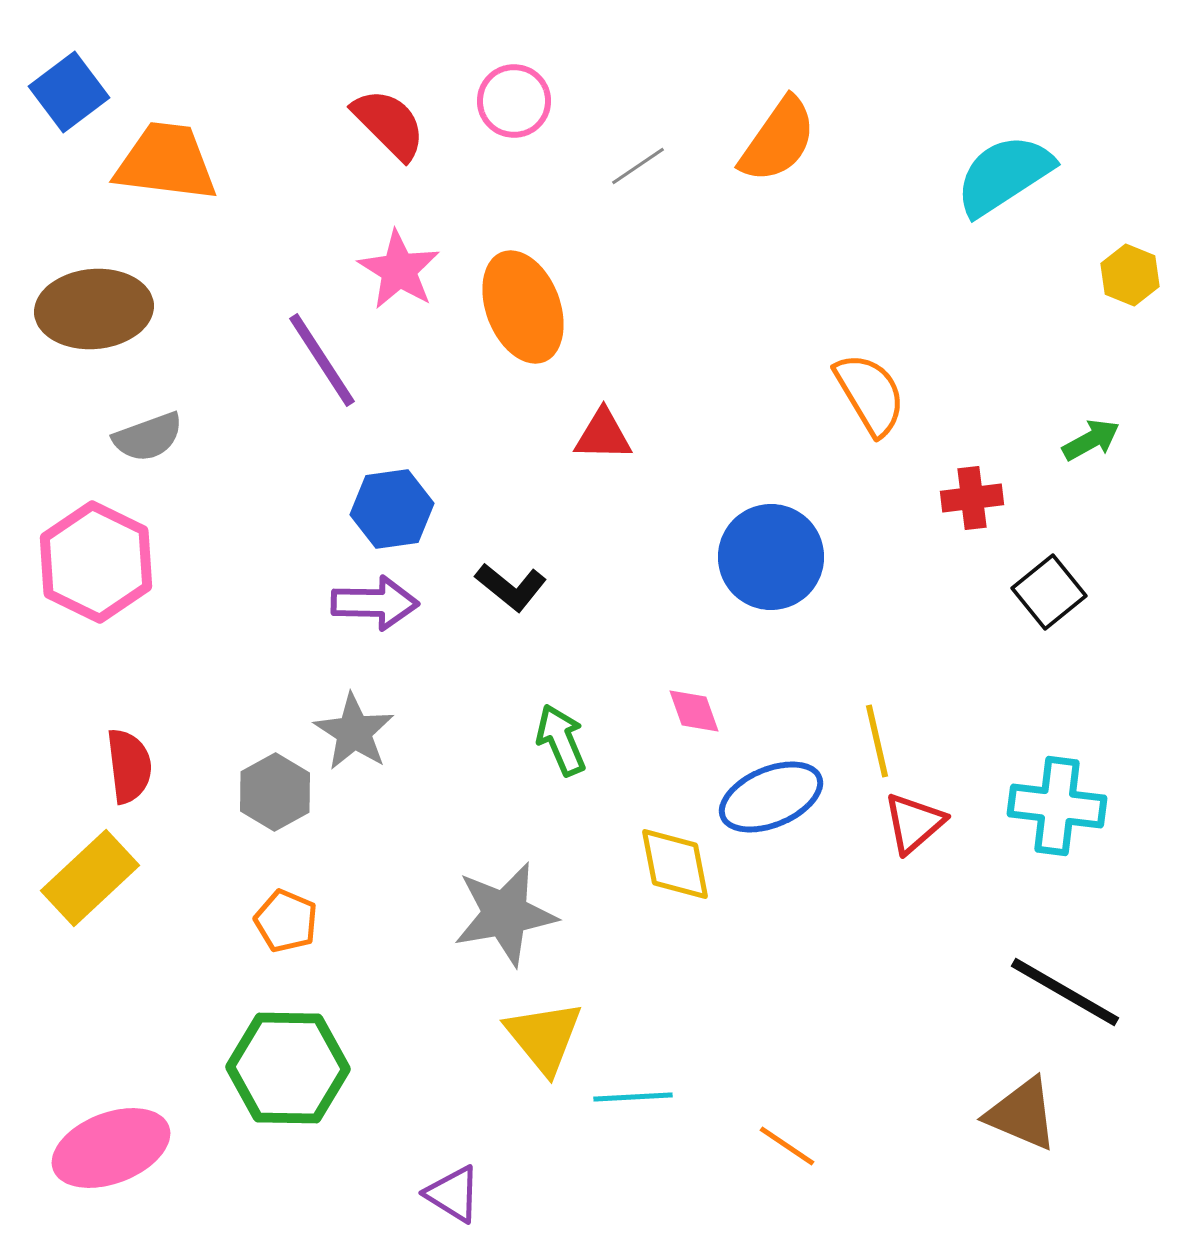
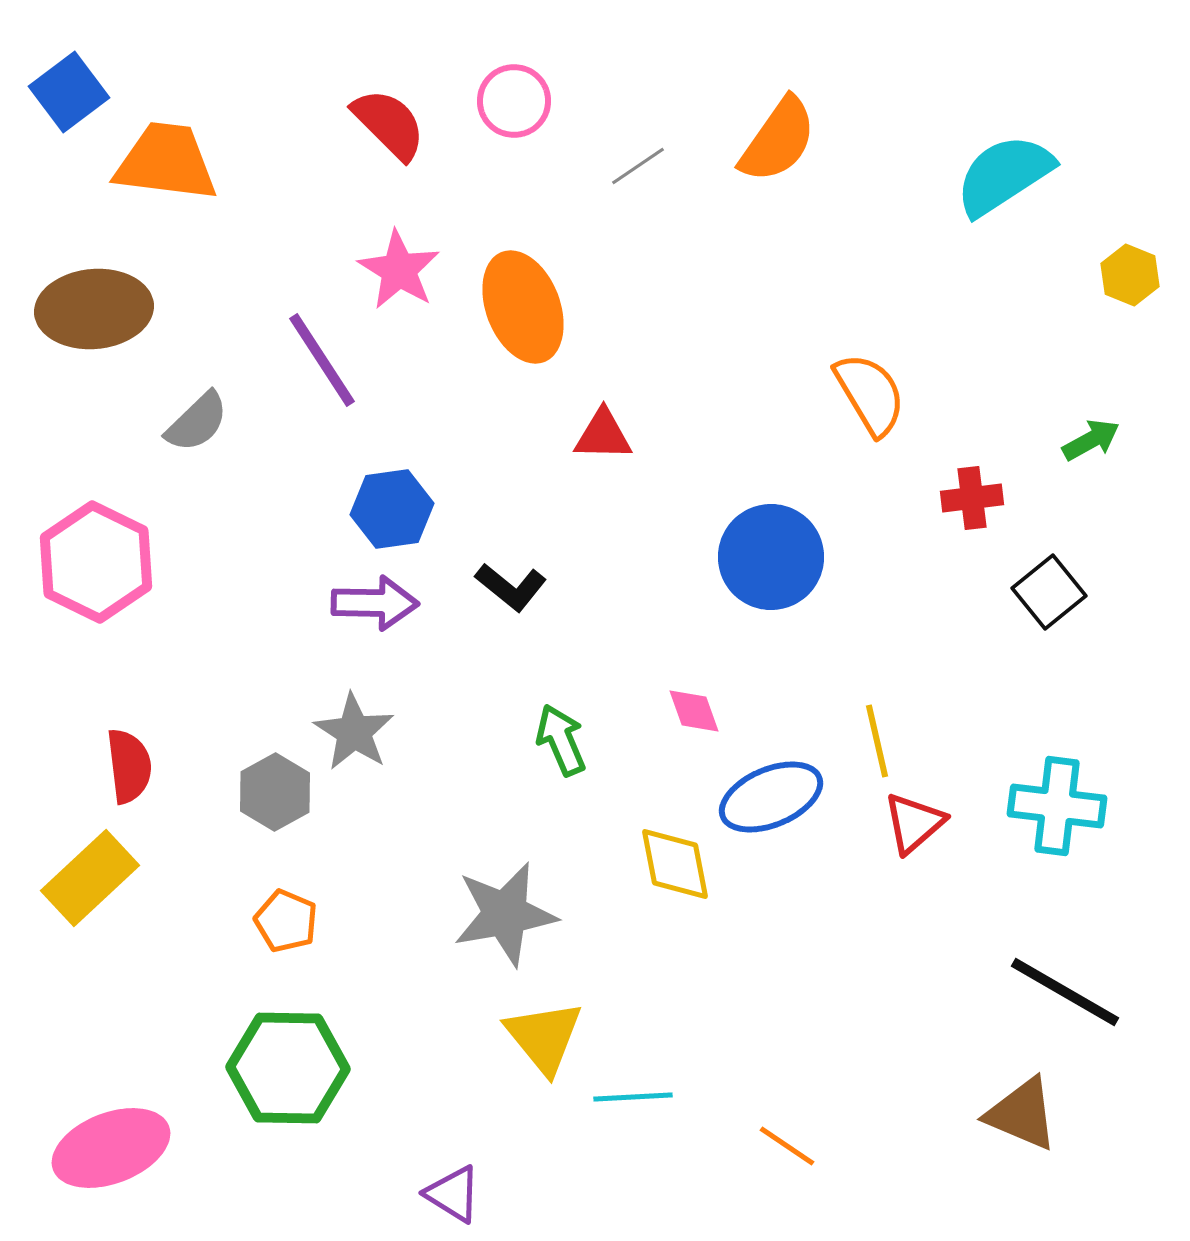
gray semicircle at (148, 437): moved 49 px right, 15 px up; rotated 24 degrees counterclockwise
